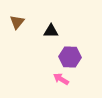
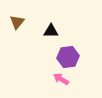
purple hexagon: moved 2 px left; rotated 10 degrees counterclockwise
